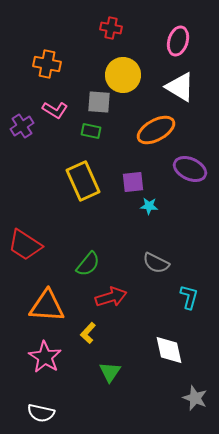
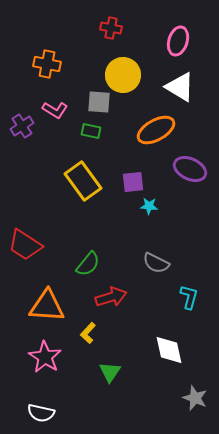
yellow rectangle: rotated 12 degrees counterclockwise
